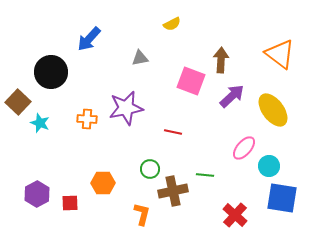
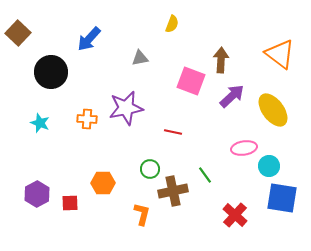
yellow semicircle: rotated 42 degrees counterclockwise
brown square: moved 69 px up
pink ellipse: rotated 40 degrees clockwise
green line: rotated 48 degrees clockwise
